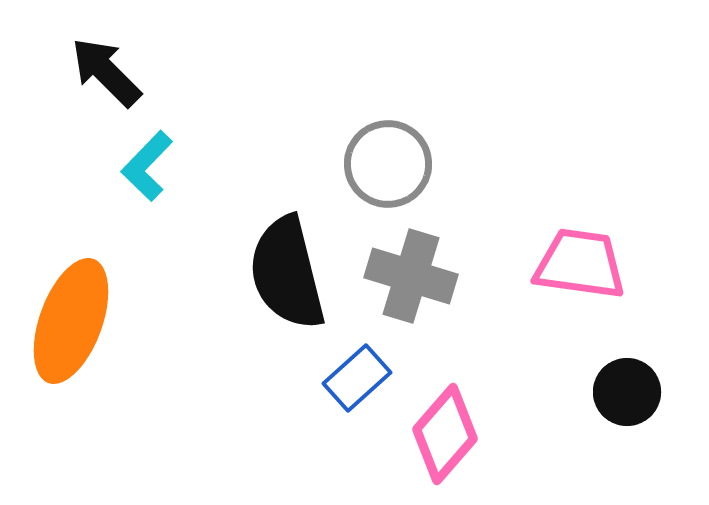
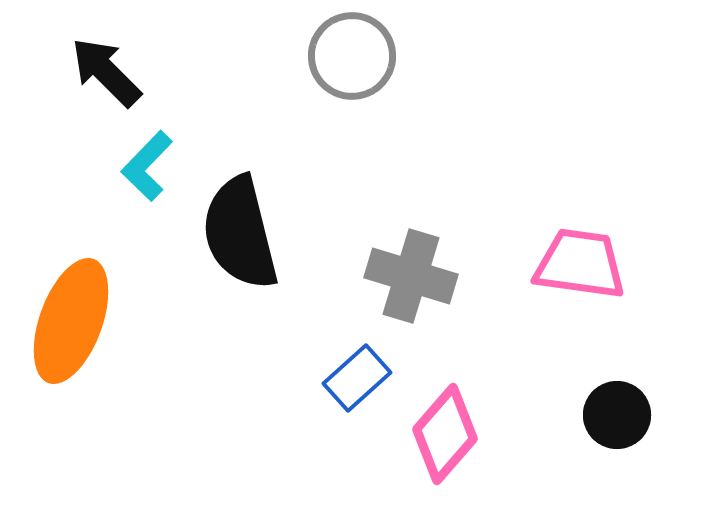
gray circle: moved 36 px left, 108 px up
black semicircle: moved 47 px left, 40 px up
black circle: moved 10 px left, 23 px down
